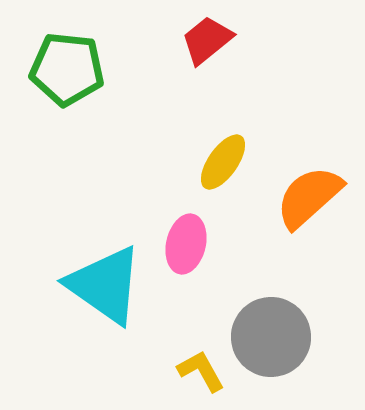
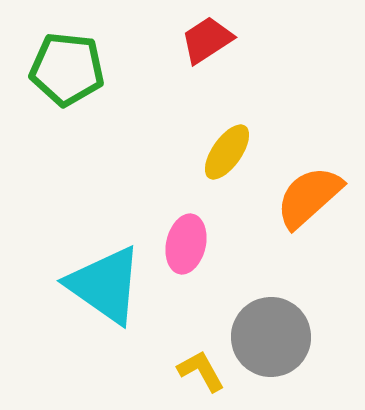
red trapezoid: rotated 6 degrees clockwise
yellow ellipse: moved 4 px right, 10 px up
